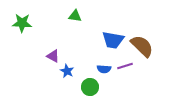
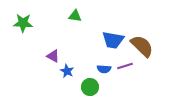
green star: moved 1 px right
